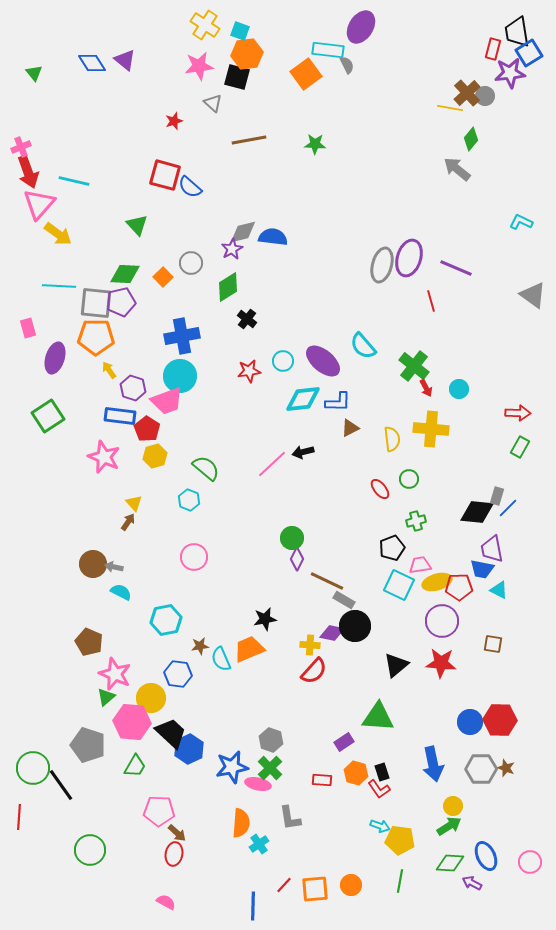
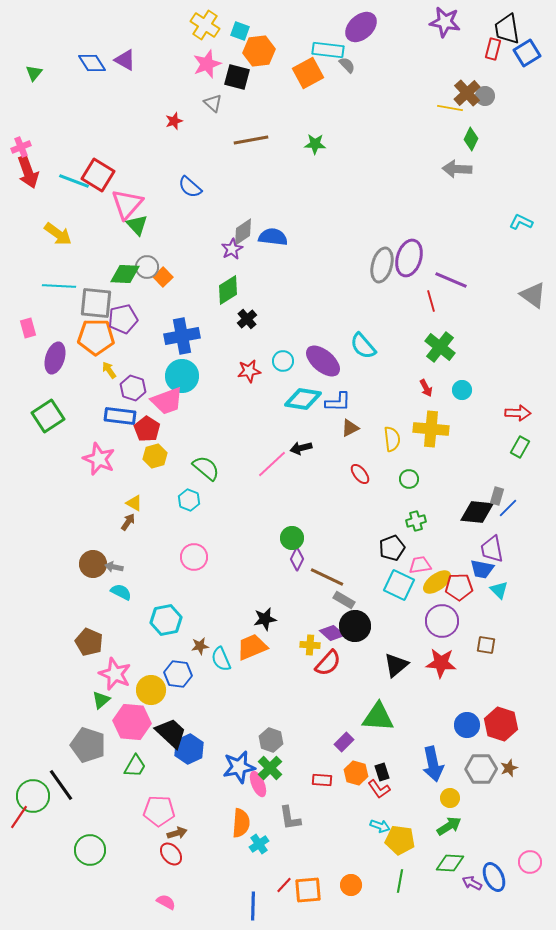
purple ellipse at (361, 27): rotated 16 degrees clockwise
black trapezoid at (517, 32): moved 10 px left, 3 px up
blue square at (529, 53): moved 2 px left
orange hexagon at (247, 54): moved 12 px right, 3 px up
purple triangle at (125, 60): rotated 10 degrees counterclockwise
gray semicircle at (347, 65): rotated 18 degrees counterclockwise
pink star at (199, 66): moved 8 px right, 2 px up; rotated 12 degrees counterclockwise
green triangle at (34, 73): rotated 18 degrees clockwise
purple star at (510, 73): moved 65 px left, 51 px up; rotated 16 degrees clockwise
orange square at (306, 74): moved 2 px right, 1 px up; rotated 8 degrees clockwise
green diamond at (471, 139): rotated 15 degrees counterclockwise
brown line at (249, 140): moved 2 px right
gray arrow at (457, 169): rotated 36 degrees counterclockwise
red square at (165, 175): moved 67 px left; rotated 16 degrees clockwise
cyan line at (74, 181): rotated 8 degrees clockwise
pink triangle at (39, 204): moved 88 px right
gray diamond at (243, 232): rotated 20 degrees counterclockwise
gray circle at (191, 263): moved 44 px left, 4 px down
purple line at (456, 268): moved 5 px left, 12 px down
green diamond at (228, 287): moved 3 px down
purple pentagon at (121, 302): moved 2 px right, 17 px down
black cross at (247, 319): rotated 12 degrees clockwise
green cross at (414, 366): moved 26 px right, 19 px up
cyan circle at (180, 376): moved 2 px right
cyan circle at (459, 389): moved 3 px right, 1 px down
cyan diamond at (303, 399): rotated 15 degrees clockwise
black arrow at (303, 452): moved 2 px left, 4 px up
pink star at (104, 457): moved 5 px left, 2 px down
red ellipse at (380, 489): moved 20 px left, 15 px up
yellow triangle at (134, 503): rotated 18 degrees counterclockwise
brown line at (327, 581): moved 4 px up
yellow ellipse at (437, 582): rotated 20 degrees counterclockwise
cyan triangle at (499, 590): rotated 18 degrees clockwise
purple diamond at (332, 633): rotated 30 degrees clockwise
brown square at (493, 644): moved 7 px left, 1 px down
orange trapezoid at (249, 649): moved 3 px right, 2 px up
red semicircle at (314, 671): moved 14 px right, 8 px up
green triangle at (106, 697): moved 5 px left, 3 px down
yellow circle at (151, 698): moved 8 px up
red hexagon at (500, 720): moved 1 px right, 4 px down; rotated 16 degrees clockwise
blue circle at (470, 722): moved 3 px left, 3 px down
purple rectangle at (344, 742): rotated 12 degrees counterclockwise
blue star at (232, 767): moved 7 px right
green circle at (33, 768): moved 28 px down
brown star at (506, 768): moved 3 px right; rotated 30 degrees clockwise
pink ellipse at (258, 784): rotated 55 degrees clockwise
yellow circle at (453, 806): moved 3 px left, 8 px up
red line at (19, 817): rotated 30 degrees clockwise
brown arrow at (177, 833): rotated 60 degrees counterclockwise
red ellipse at (174, 854): moved 3 px left; rotated 50 degrees counterclockwise
blue ellipse at (486, 856): moved 8 px right, 21 px down
orange square at (315, 889): moved 7 px left, 1 px down
